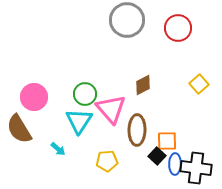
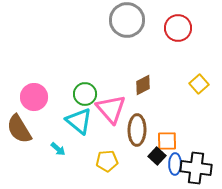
cyan triangle: rotated 24 degrees counterclockwise
